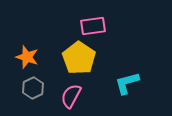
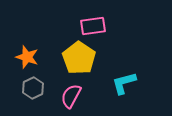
cyan L-shape: moved 3 px left
